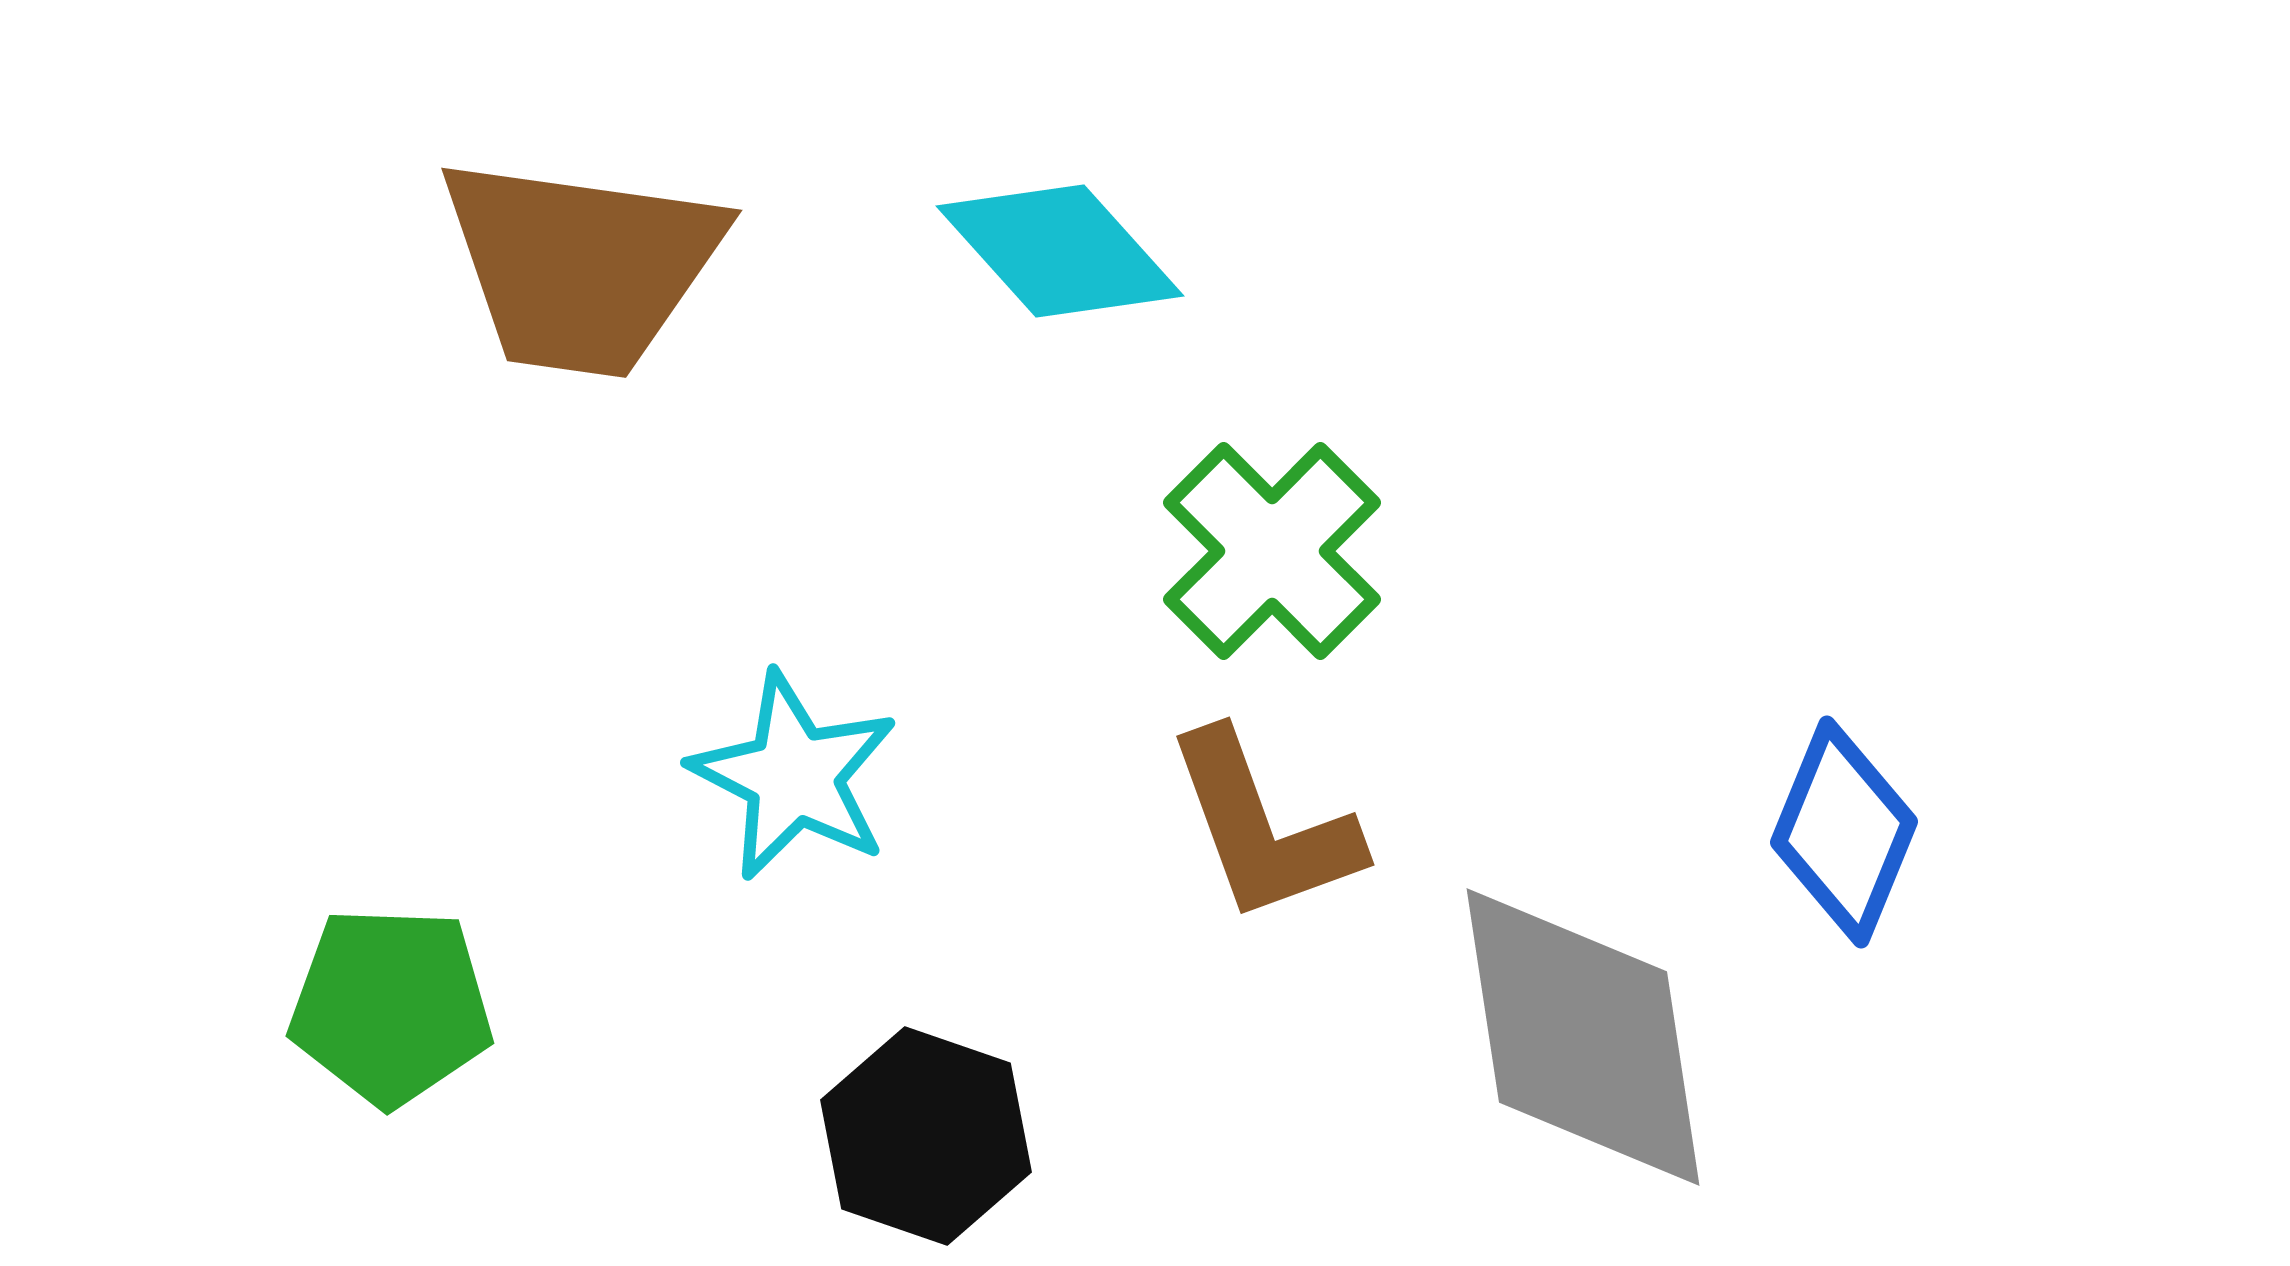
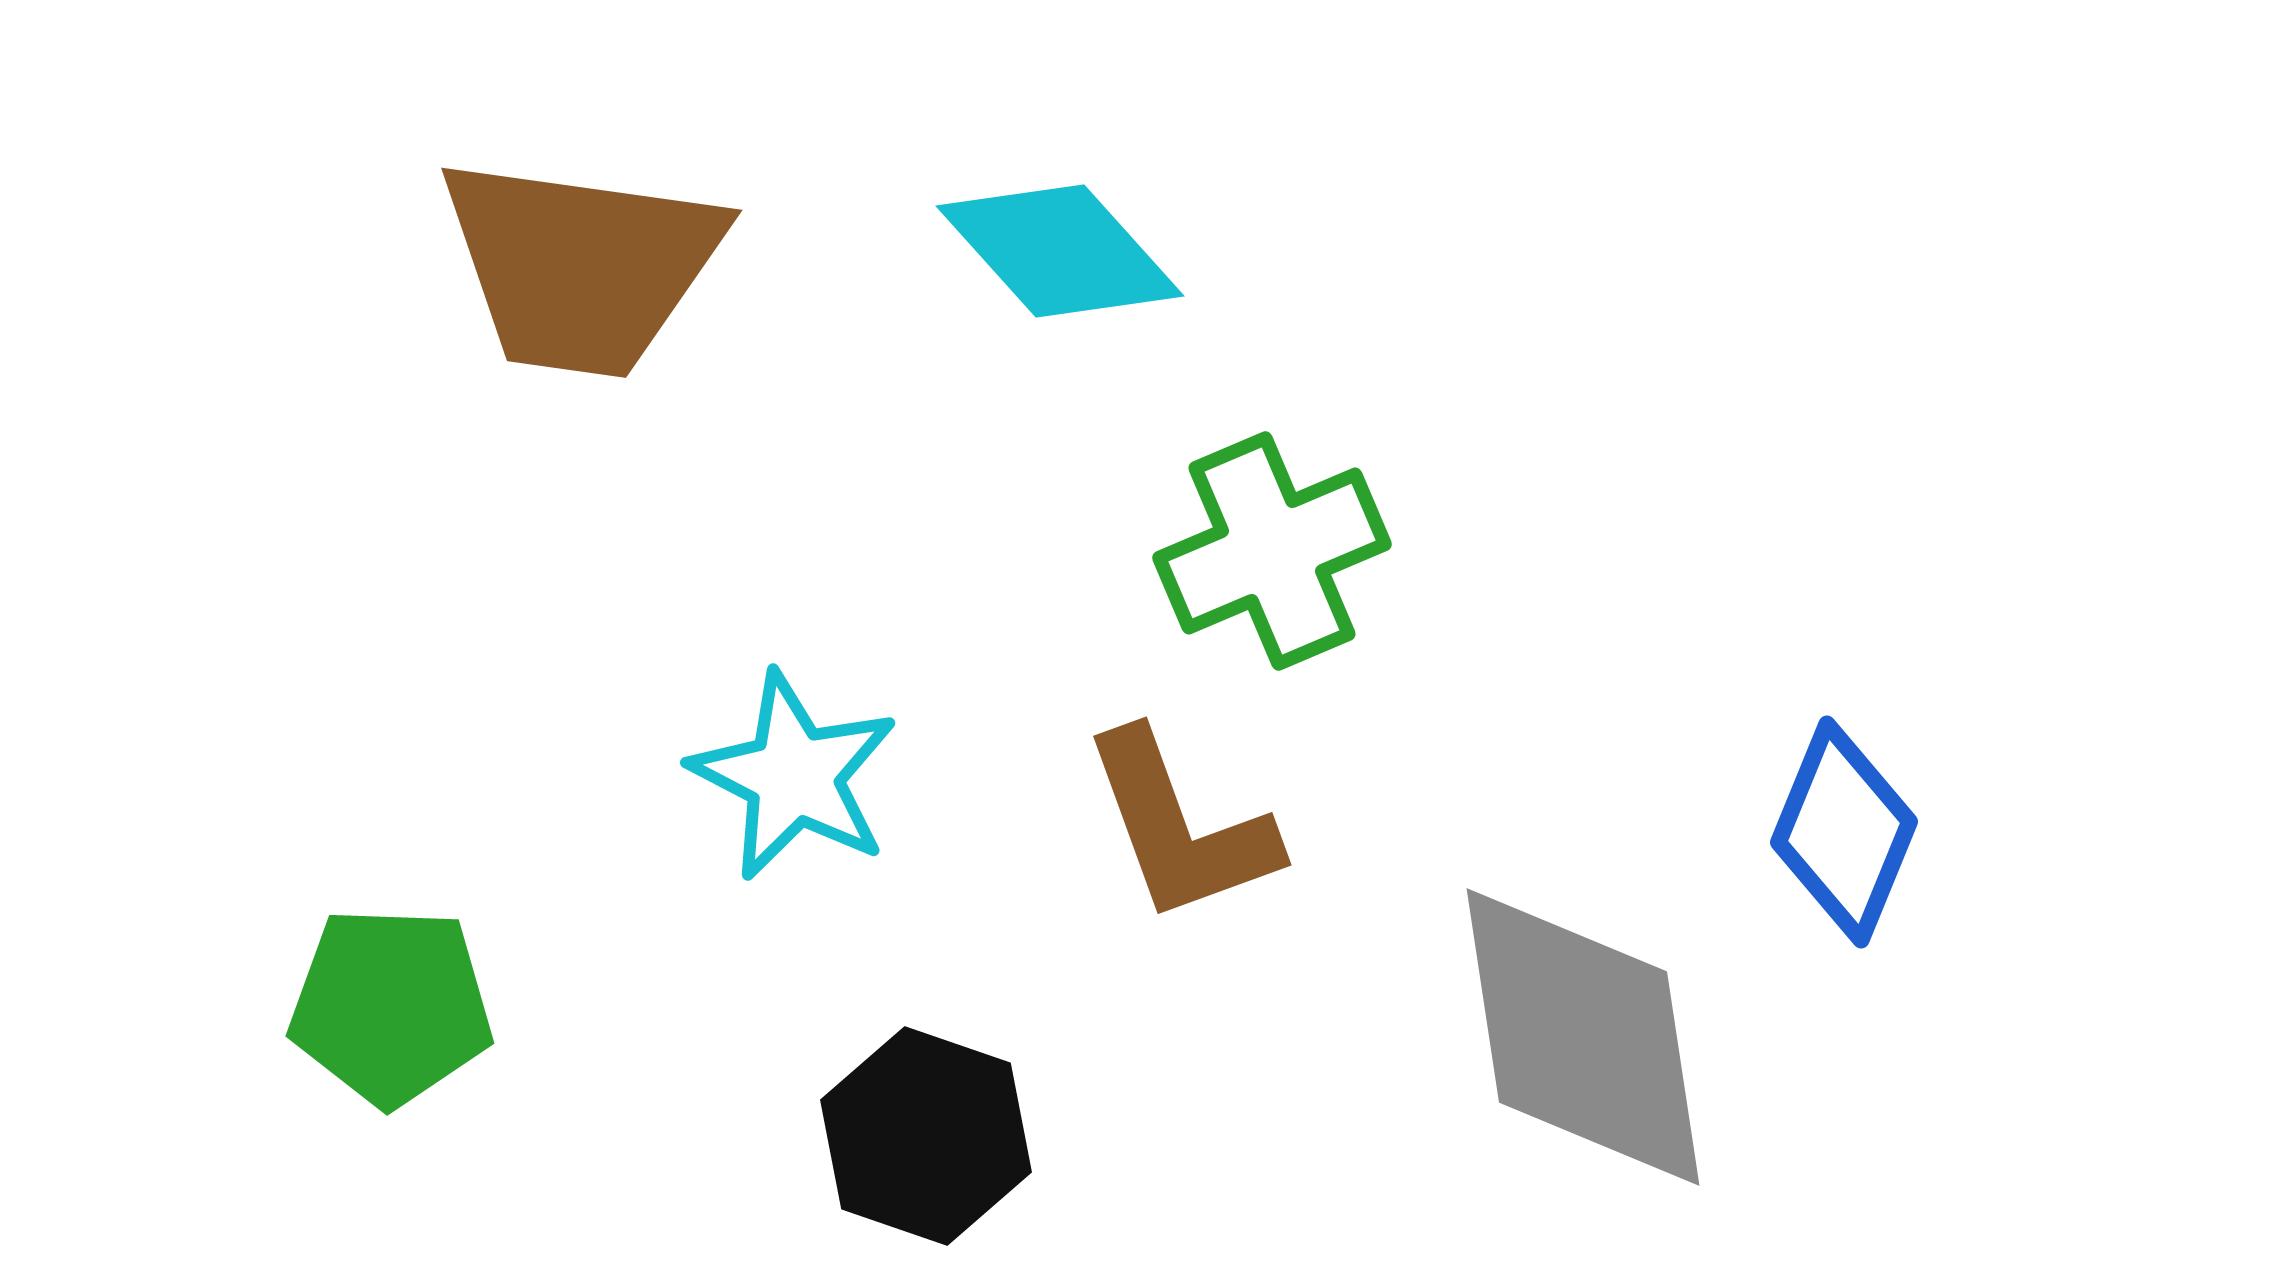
green cross: rotated 22 degrees clockwise
brown L-shape: moved 83 px left
